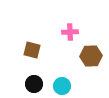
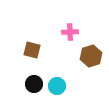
brown hexagon: rotated 15 degrees counterclockwise
cyan circle: moved 5 px left
